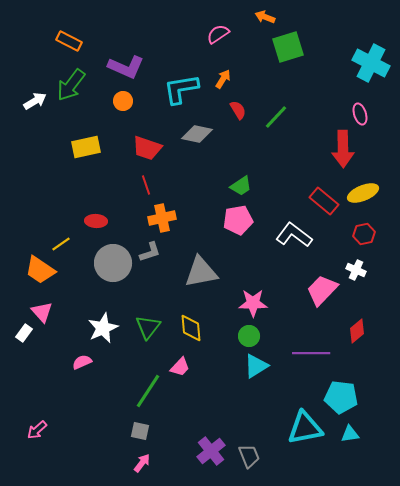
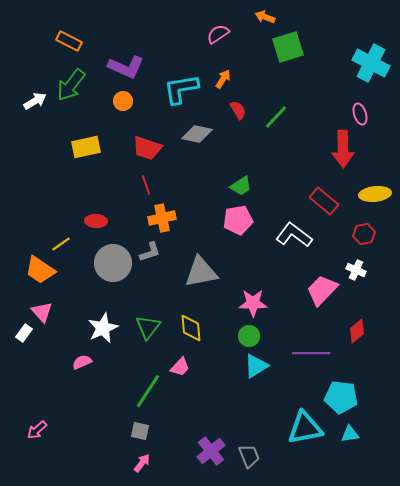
yellow ellipse at (363, 193): moved 12 px right, 1 px down; rotated 16 degrees clockwise
